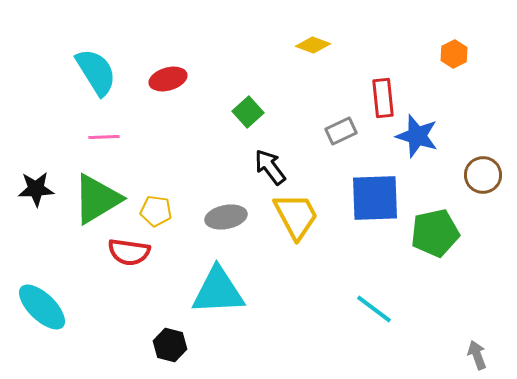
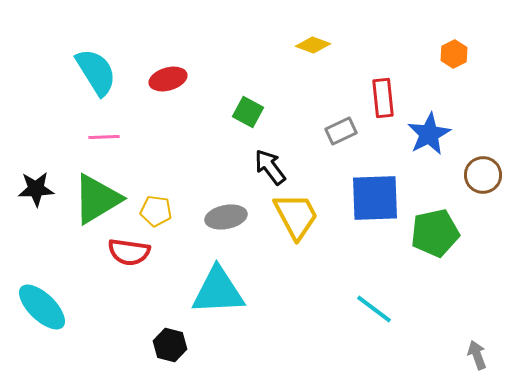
green square: rotated 20 degrees counterclockwise
blue star: moved 12 px right, 2 px up; rotated 27 degrees clockwise
